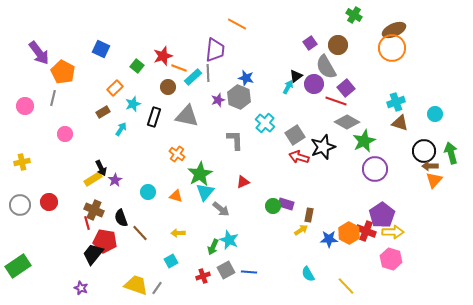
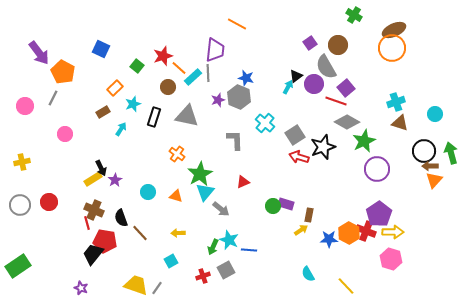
orange line at (179, 68): rotated 21 degrees clockwise
gray line at (53, 98): rotated 14 degrees clockwise
purple circle at (375, 169): moved 2 px right
purple pentagon at (382, 215): moved 3 px left, 1 px up
blue line at (249, 272): moved 22 px up
